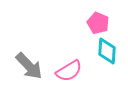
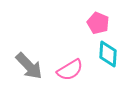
cyan diamond: moved 1 px right, 3 px down
pink semicircle: moved 1 px right, 1 px up
